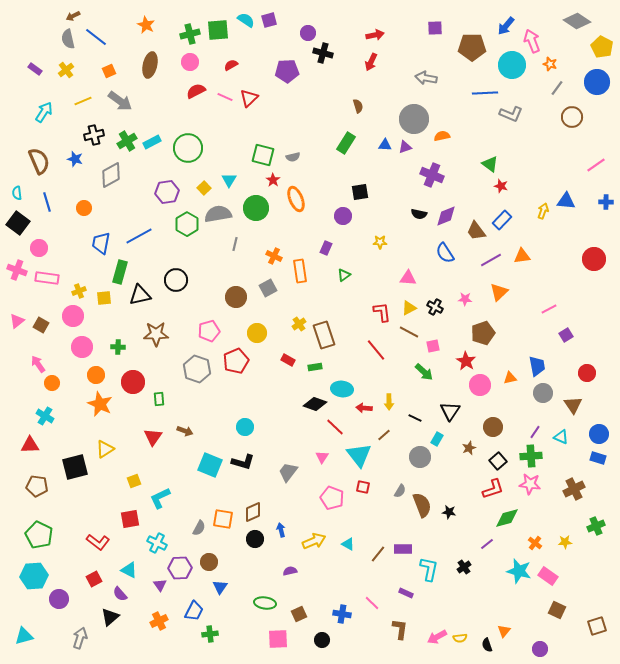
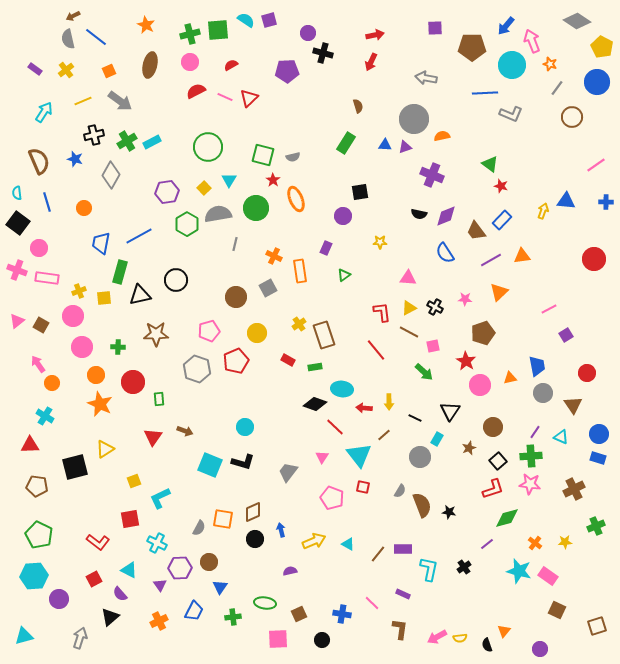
green circle at (188, 148): moved 20 px right, 1 px up
gray diamond at (111, 175): rotated 32 degrees counterclockwise
purple rectangle at (406, 593): moved 3 px left, 1 px down
green cross at (210, 634): moved 23 px right, 17 px up
